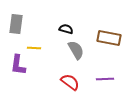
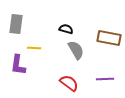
red semicircle: moved 1 px left, 1 px down
